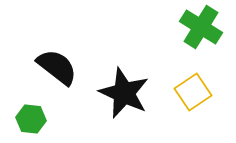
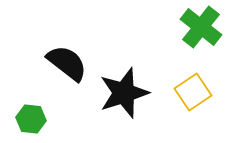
green cross: rotated 6 degrees clockwise
black semicircle: moved 10 px right, 4 px up
black star: rotated 30 degrees clockwise
